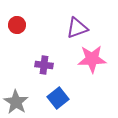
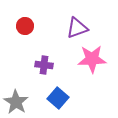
red circle: moved 8 px right, 1 px down
blue square: rotated 10 degrees counterclockwise
